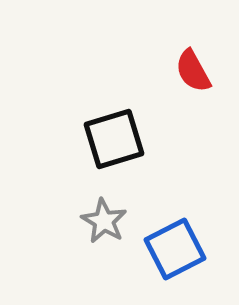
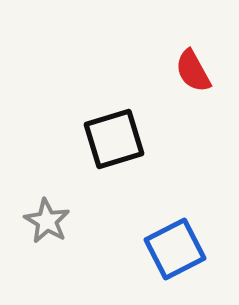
gray star: moved 57 px left
